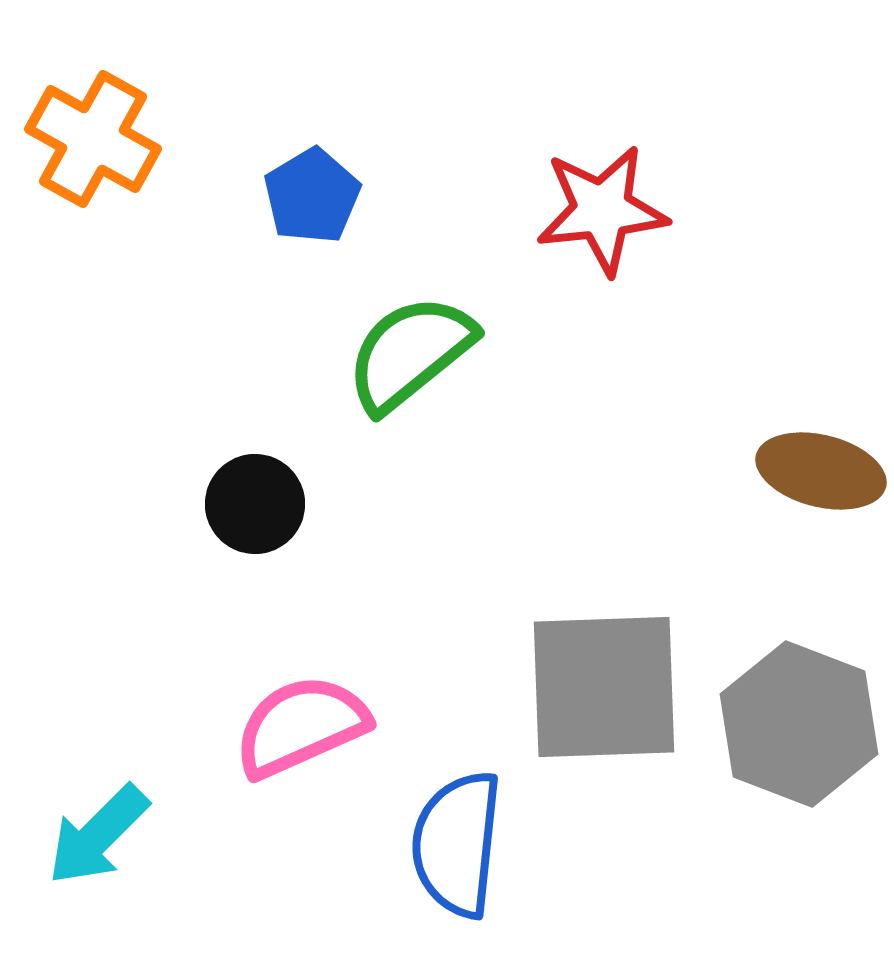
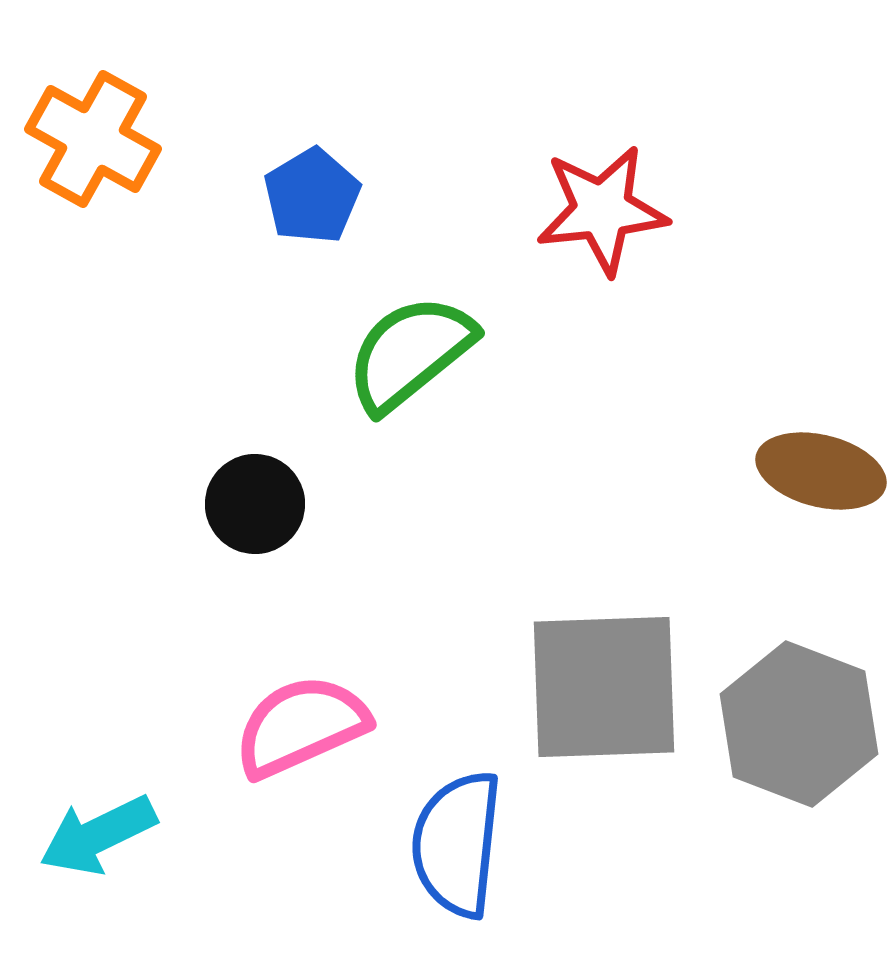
cyan arrow: rotated 19 degrees clockwise
